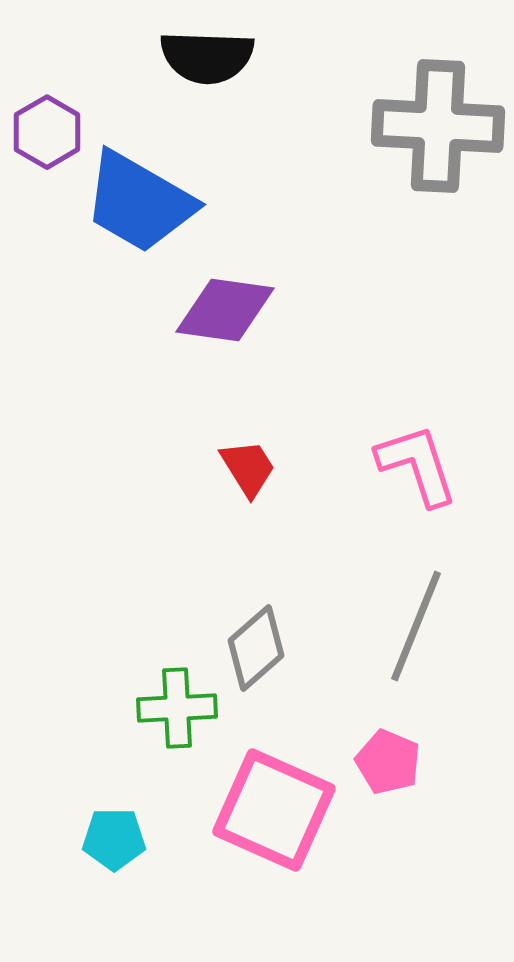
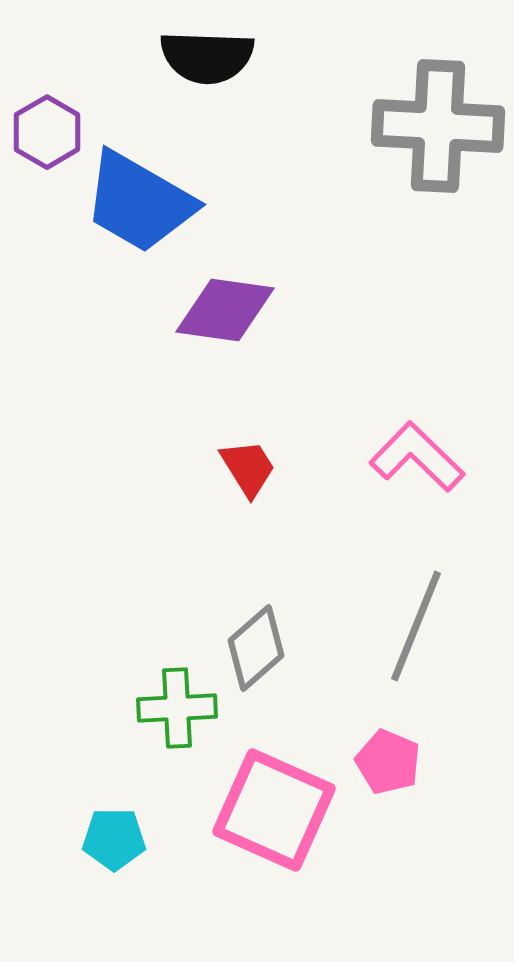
pink L-shape: moved 8 px up; rotated 28 degrees counterclockwise
